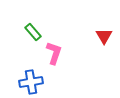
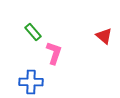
red triangle: rotated 18 degrees counterclockwise
blue cross: rotated 10 degrees clockwise
